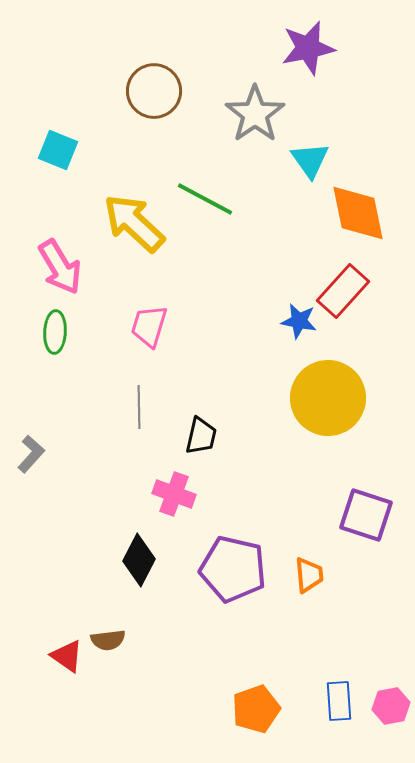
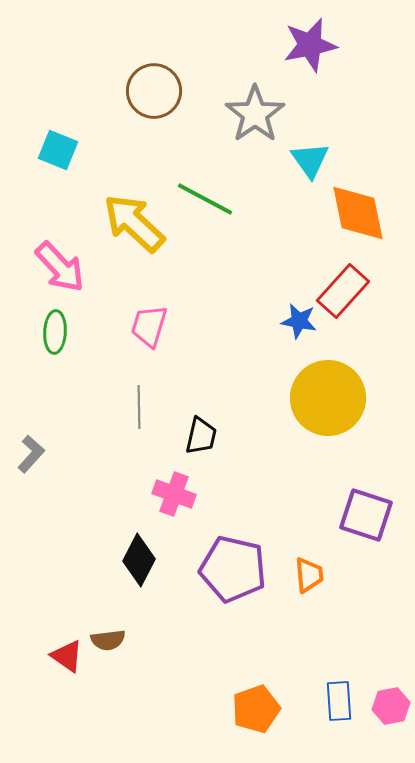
purple star: moved 2 px right, 3 px up
pink arrow: rotated 12 degrees counterclockwise
